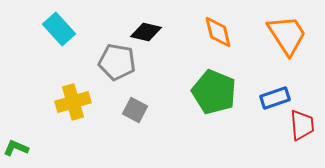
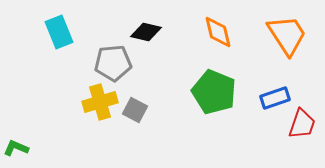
cyan rectangle: moved 3 px down; rotated 20 degrees clockwise
gray pentagon: moved 4 px left, 1 px down; rotated 15 degrees counterclockwise
yellow cross: moved 27 px right
red trapezoid: moved 1 px up; rotated 24 degrees clockwise
